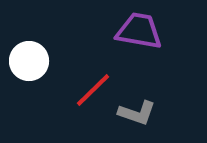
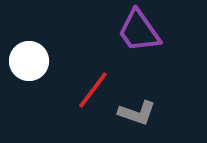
purple trapezoid: rotated 135 degrees counterclockwise
red line: rotated 9 degrees counterclockwise
